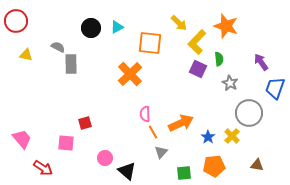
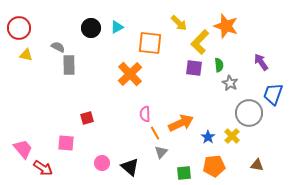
red circle: moved 3 px right, 7 px down
yellow L-shape: moved 3 px right
green semicircle: moved 6 px down
gray rectangle: moved 2 px left, 1 px down
purple square: moved 4 px left, 1 px up; rotated 18 degrees counterclockwise
blue trapezoid: moved 2 px left, 6 px down
red square: moved 2 px right, 5 px up
orange line: moved 2 px right, 1 px down
pink trapezoid: moved 1 px right, 10 px down
pink circle: moved 3 px left, 5 px down
black triangle: moved 3 px right, 4 px up
